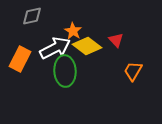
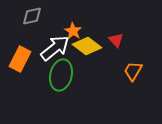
white arrow: rotated 12 degrees counterclockwise
green ellipse: moved 4 px left, 4 px down; rotated 16 degrees clockwise
